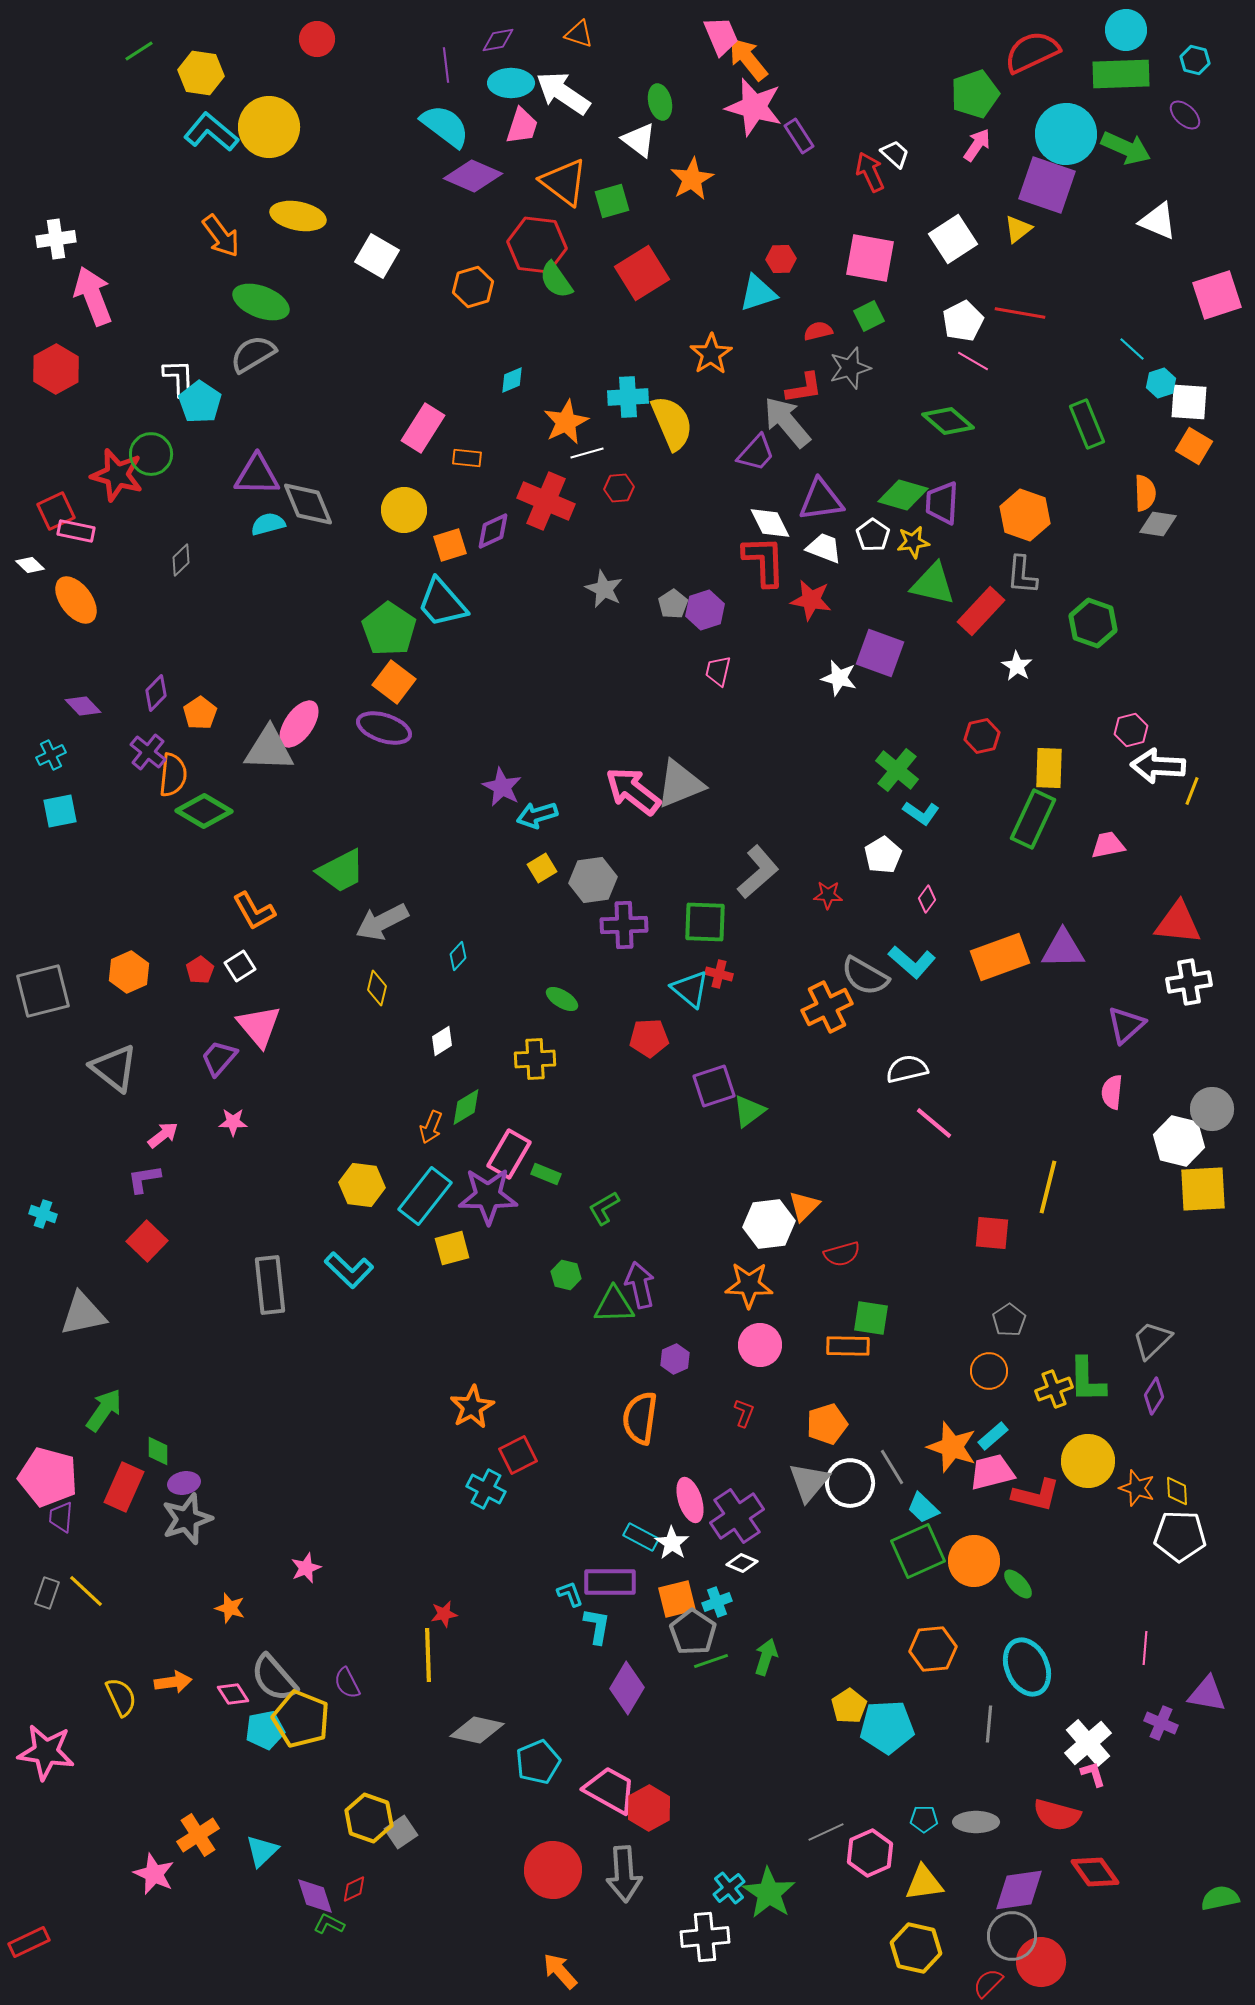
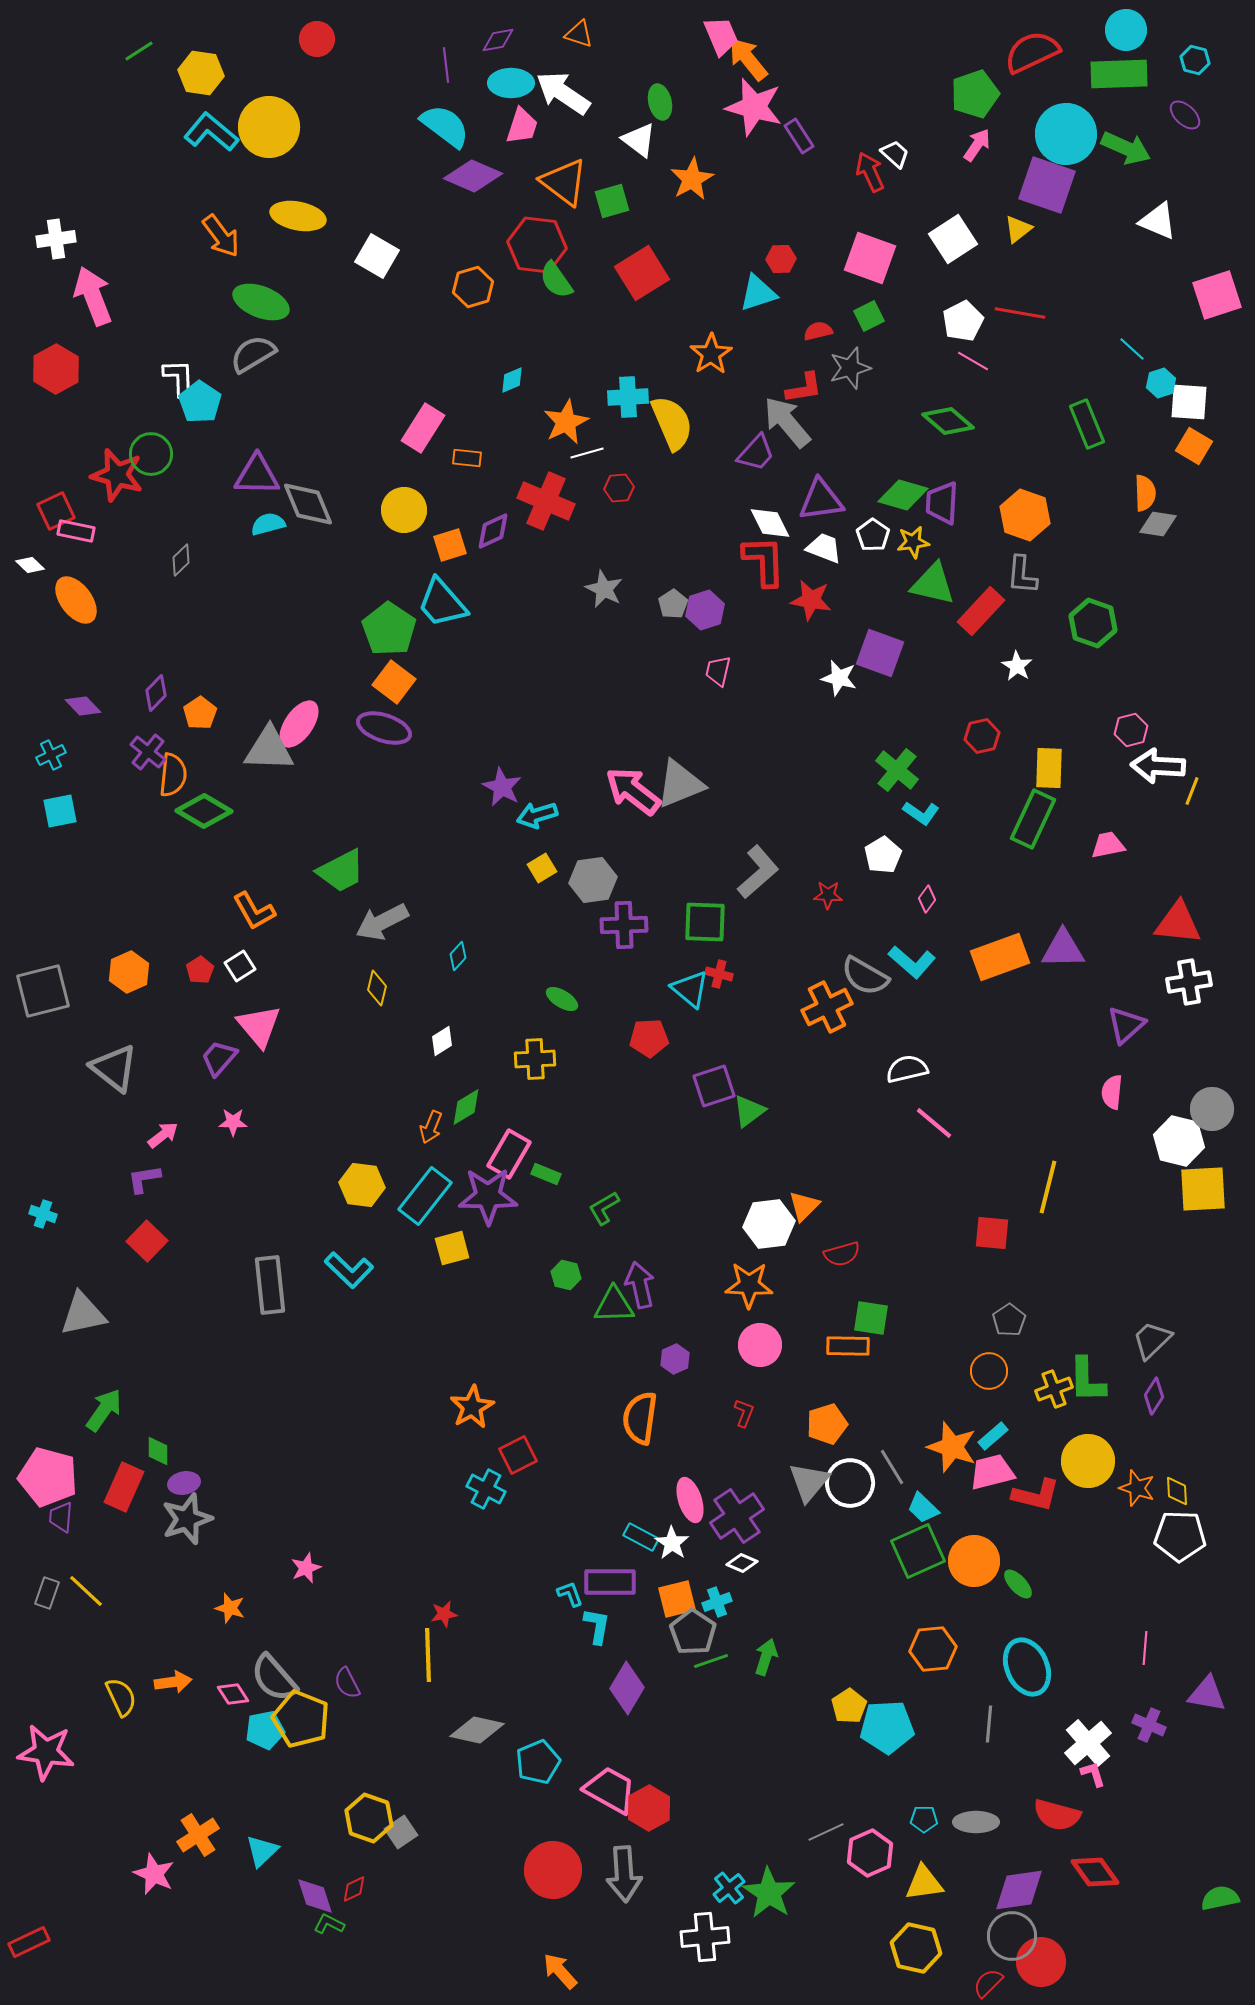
green rectangle at (1121, 74): moved 2 px left
pink square at (870, 258): rotated 10 degrees clockwise
purple cross at (1161, 1723): moved 12 px left, 2 px down
